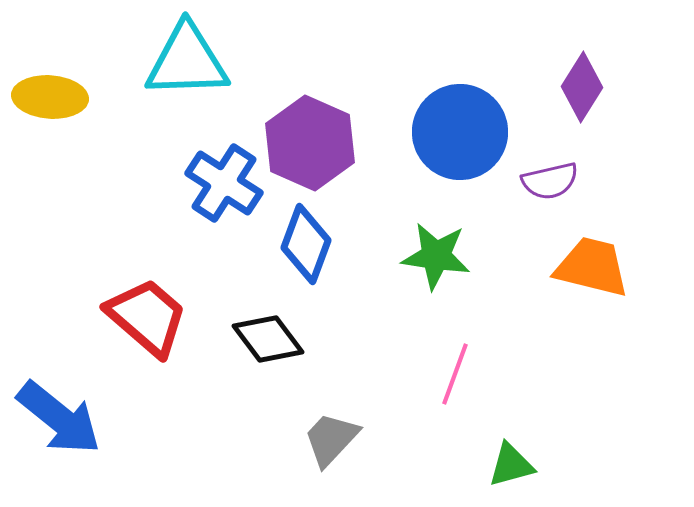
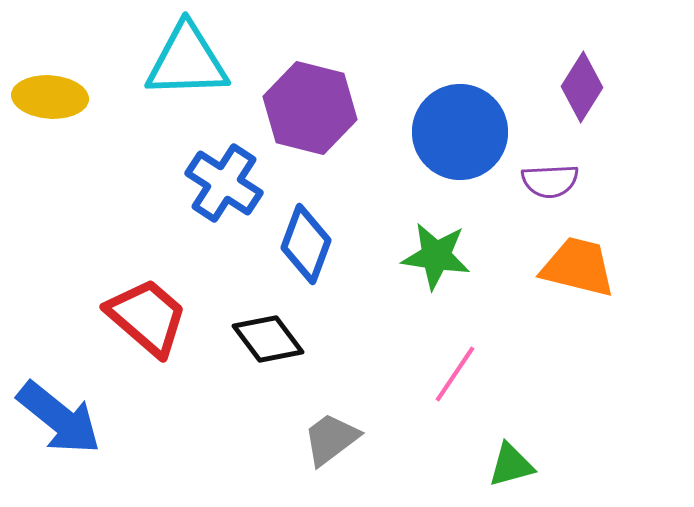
purple hexagon: moved 35 px up; rotated 10 degrees counterclockwise
purple semicircle: rotated 10 degrees clockwise
orange trapezoid: moved 14 px left
pink line: rotated 14 degrees clockwise
gray trapezoid: rotated 10 degrees clockwise
